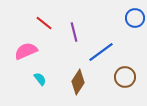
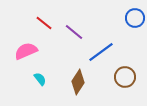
purple line: rotated 36 degrees counterclockwise
